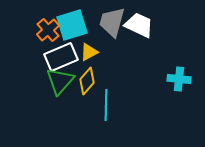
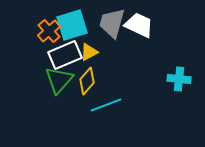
gray trapezoid: moved 1 px down
orange cross: moved 1 px right, 1 px down
white rectangle: moved 4 px right, 2 px up
green triangle: moved 1 px left, 1 px up
cyan line: rotated 68 degrees clockwise
